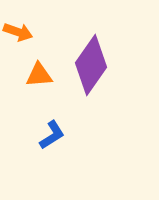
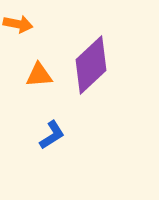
orange arrow: moved 8 px up; rotated 8 degrees counterclockwise
purple diamond: rotated 12 degrees clockwise
